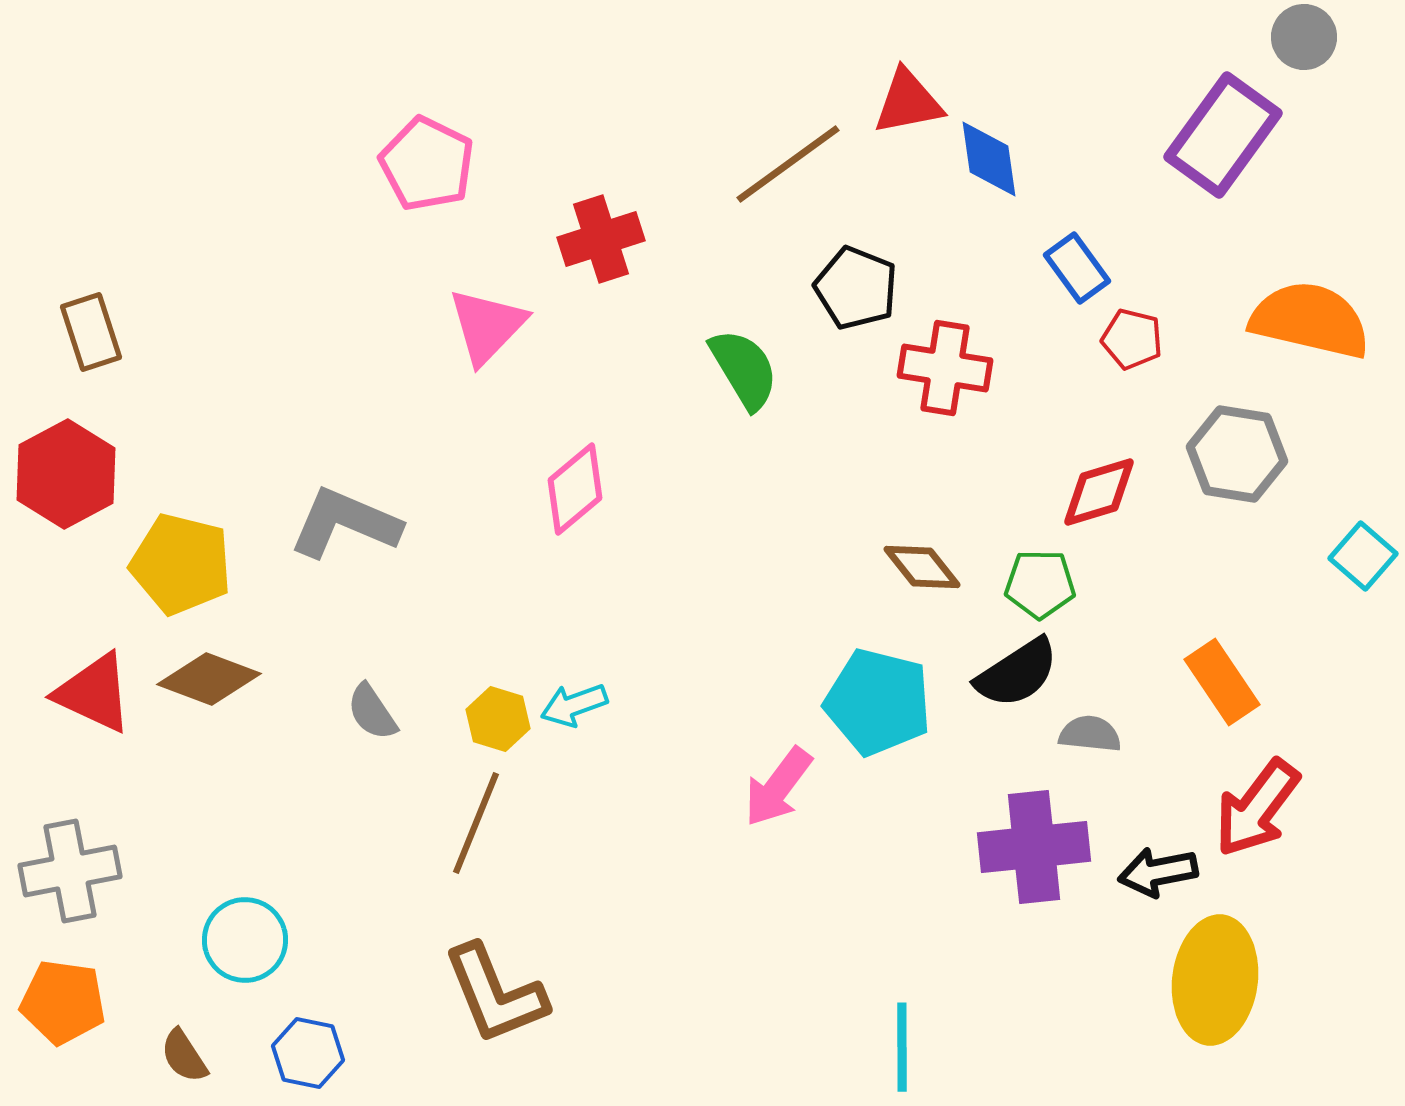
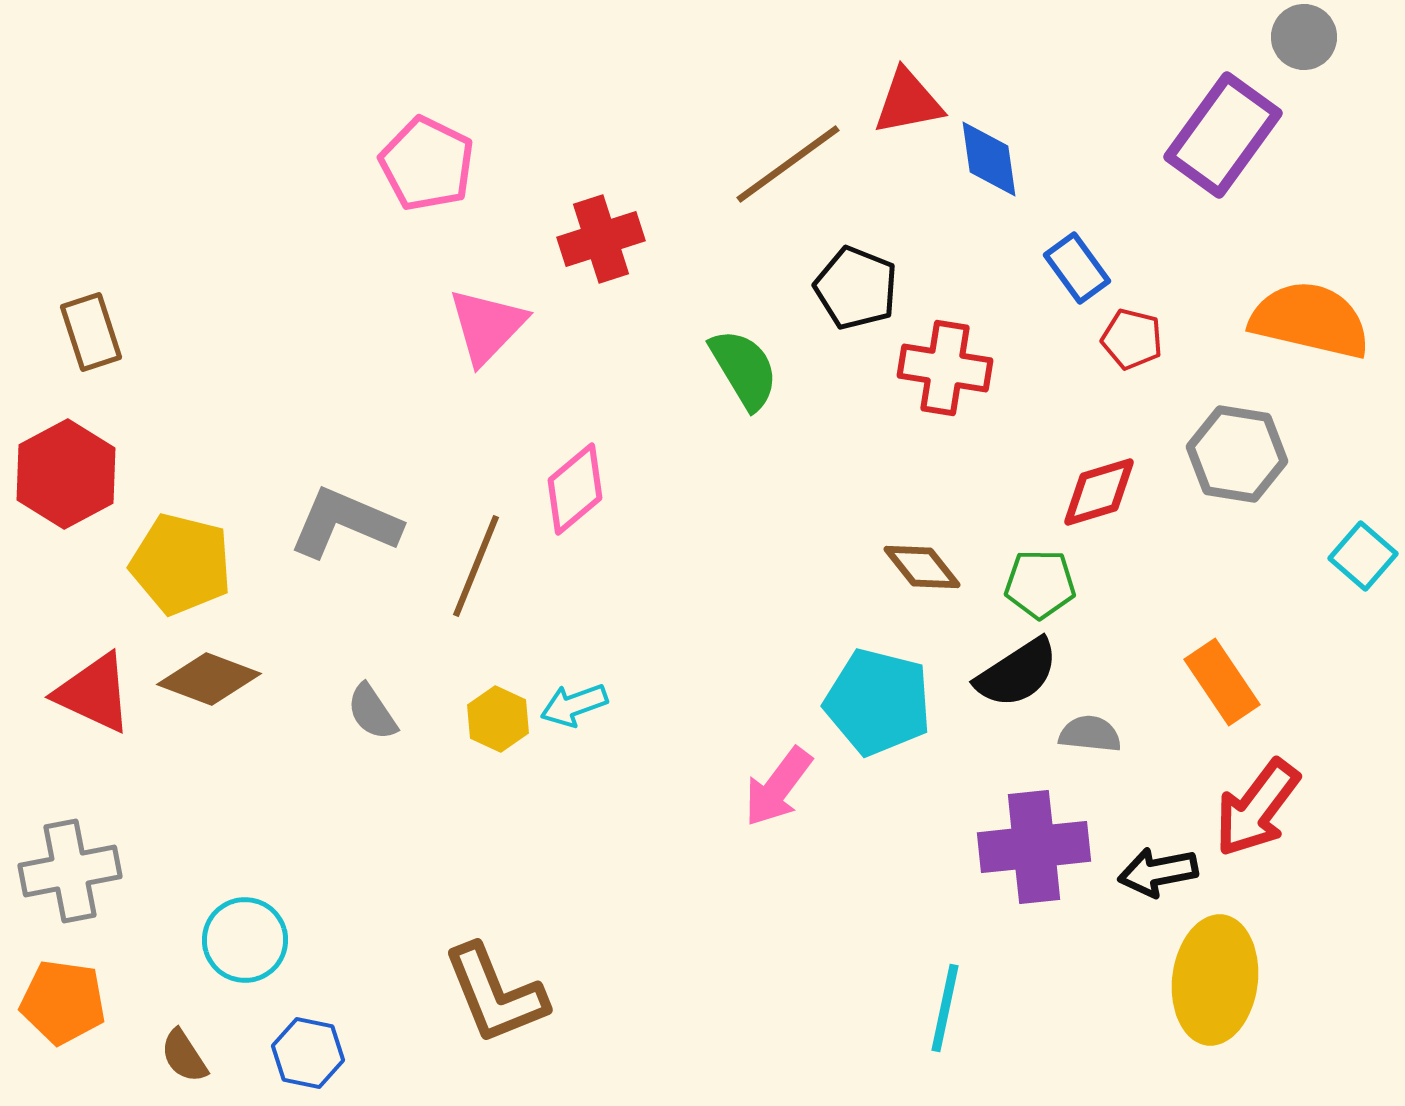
yellow hexagon at (498, 719): rotated 8 degrees clockwise
brown line at (476, 823): moved 257 px up
cyan line at (902, 1047): moved 43 px right, 39 px up; rotated 12 degrees clockwise
